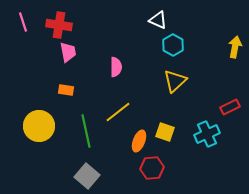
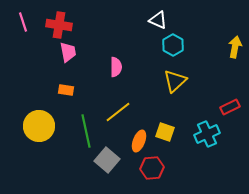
gray square: moved 20 px right, 16 px up
